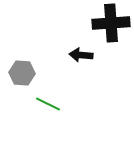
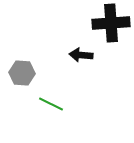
green line: moved 3 px right
